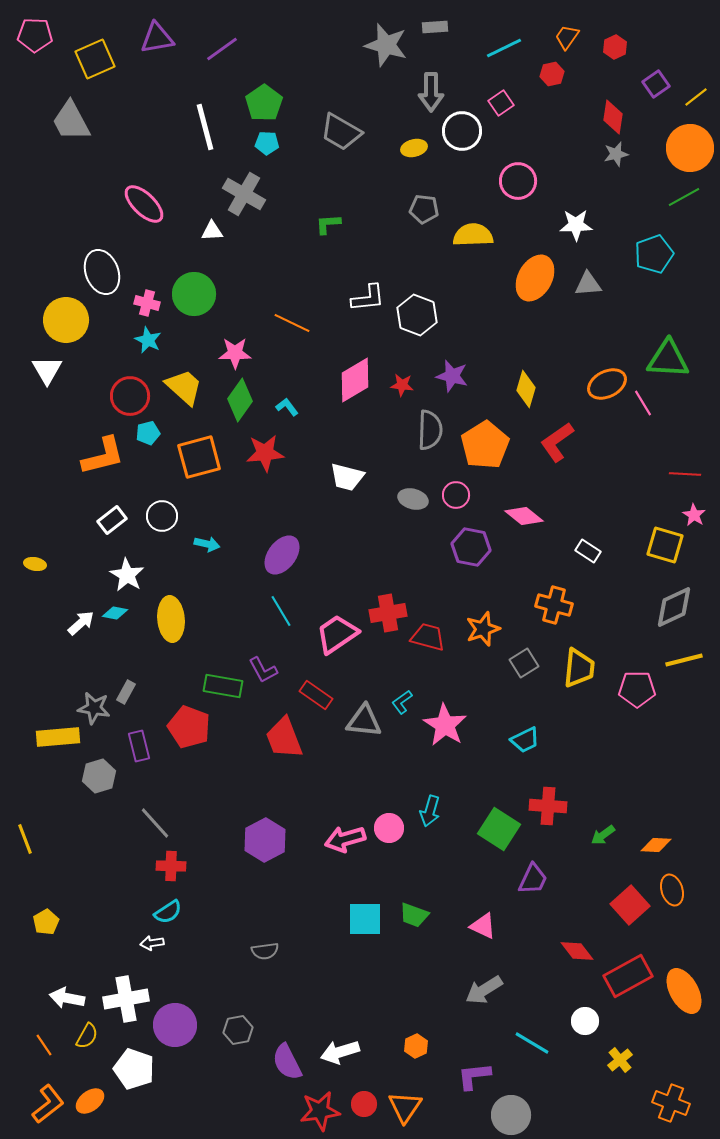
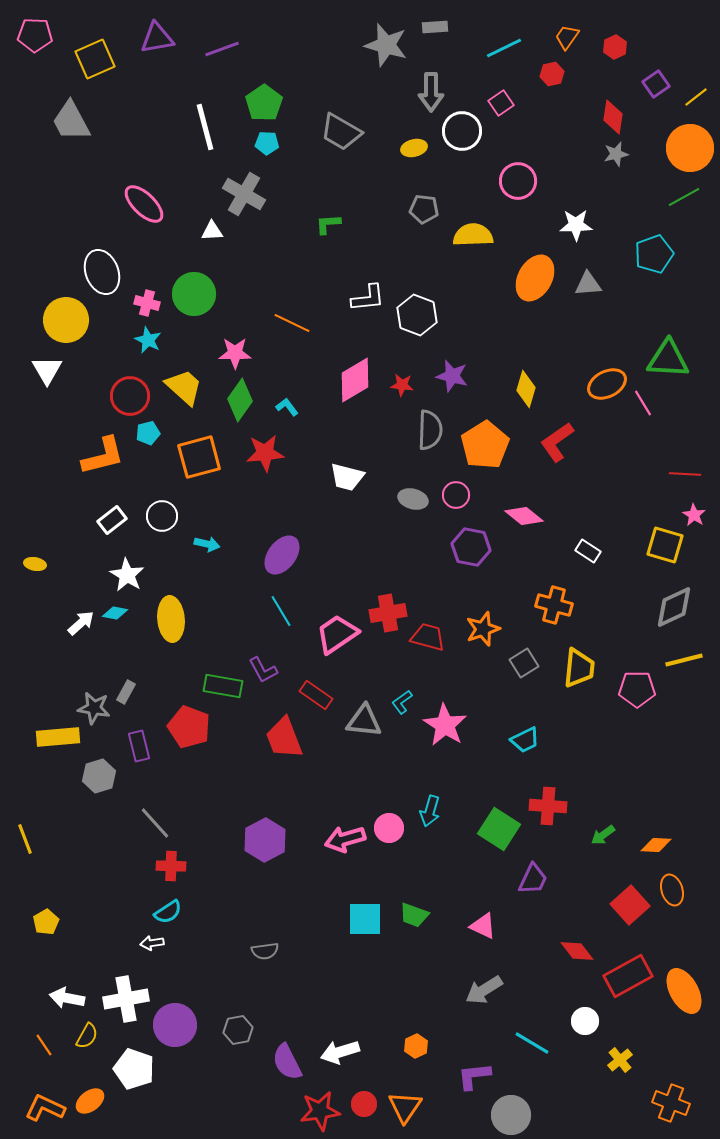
purple line at (222, 49): rotated 16 degrees clockwise
orange L-shape at (48, 1104): moved 3 px left, 4 px down; rotated 117 degrees counterclockwise
